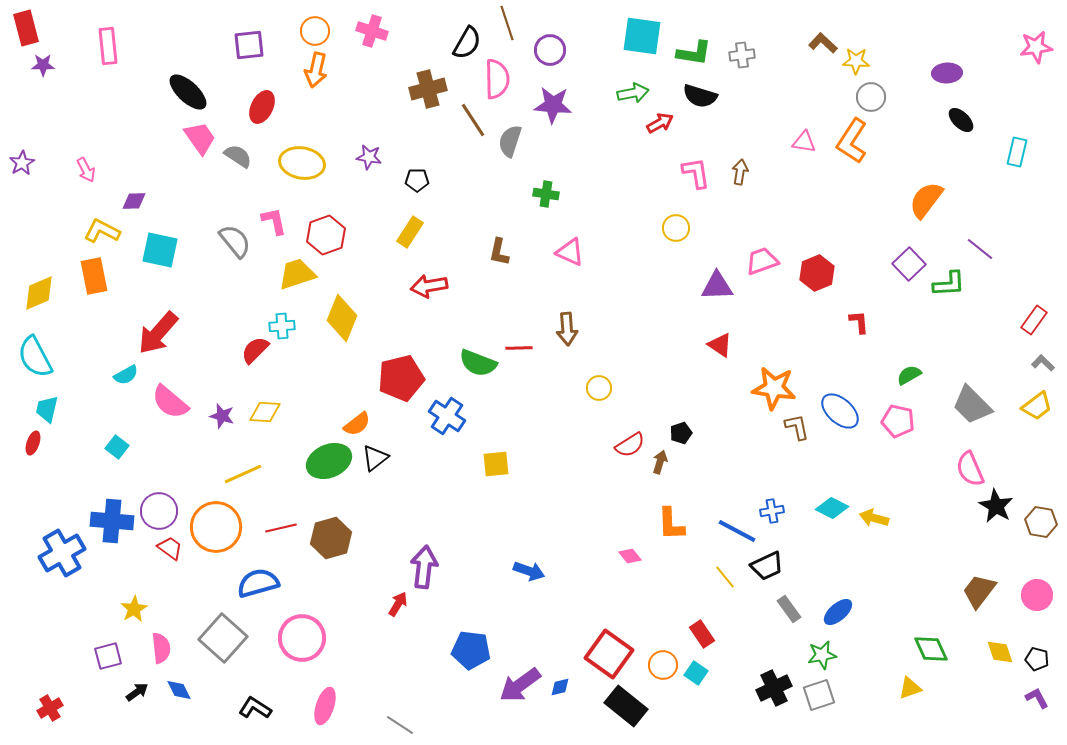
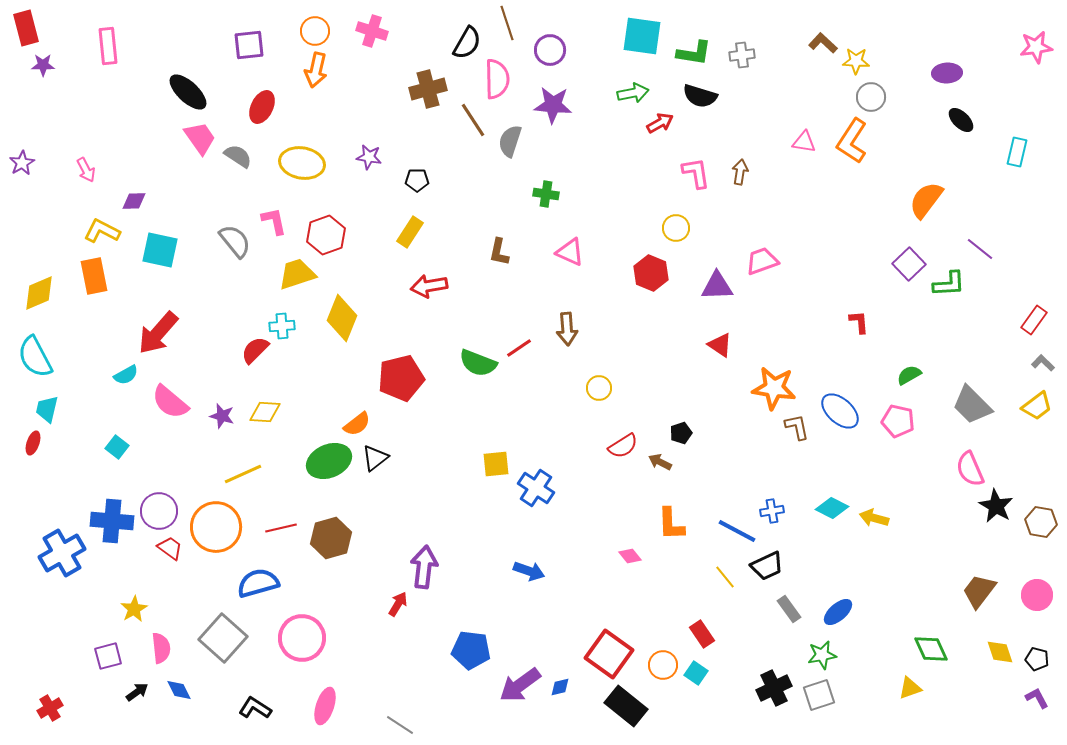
red hexagon at (817, 273): moved 166 px left; rotated 16 degrees counterclockwise
red line at (519, 348): rotated 32 degrees counterclockwise
blue cross at (447, 416): moved 89 px right, 72 px down
red semicircle at (630, 445): moved 7 px left, 1 px down
brown arrow at (660, 462): rotated 80 degrees counterclockwise
